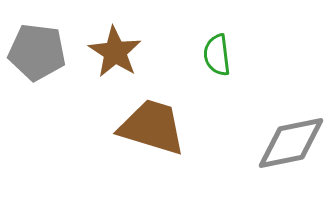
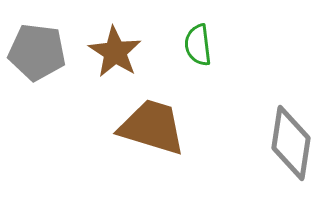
green semicircle: moved 19 px left, 10 px up
gray diamond: rotated 70 degrees counterclockwise
